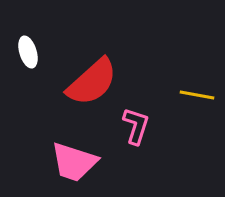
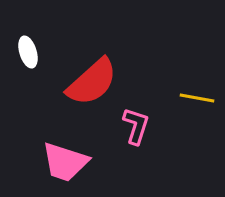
yellow line: moved 3 px down
pink trapezoid: moved 9 px left
